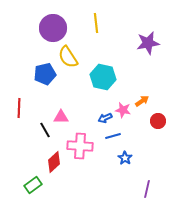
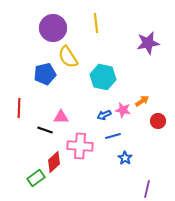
blue arrow: moved 1 px left, 3 px up
black line: rotated 42 degrees counterclockwise
green rectangle: moved 3 px right, 7 px up
